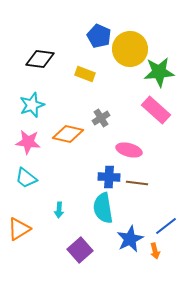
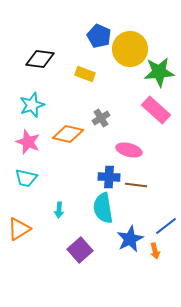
pink star: rotated 15 degrees clockwise
cyan trapezoid: rotated 25 degrees counterclockwise
brown line: moved 1 px left, 2 px down
